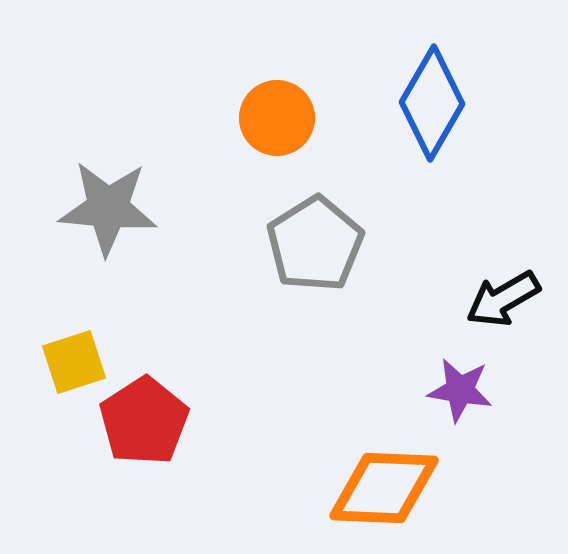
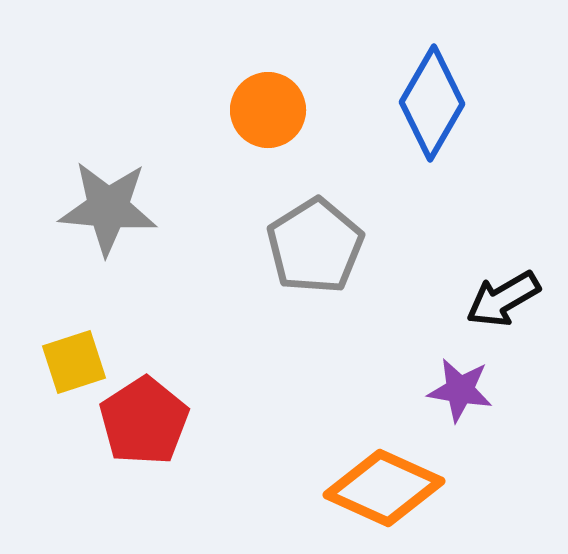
orange circle: moved 9 px left, 8 px up
gray pentagon: moved 2 px down
orange diamond: rotated 22 degrees clockwise
